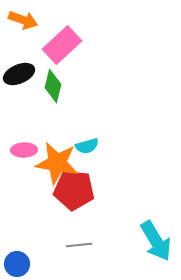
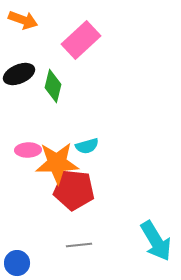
pink rectangle: moved 19 px right, 5 px up
pink ellipse: moved 4 px right
orange star: rotated 12 degrees counterclockwise
blue circle: moved 1 px up
